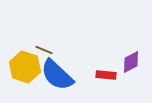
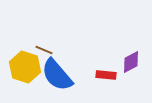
blue semicircle: rotated 6 degrees clockwise
